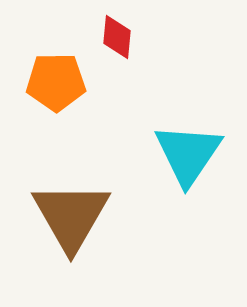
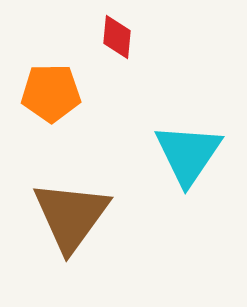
orange pentagon: moved 5 px left, 11 px down
brown triangle: rotated 6 degrees clockwise
